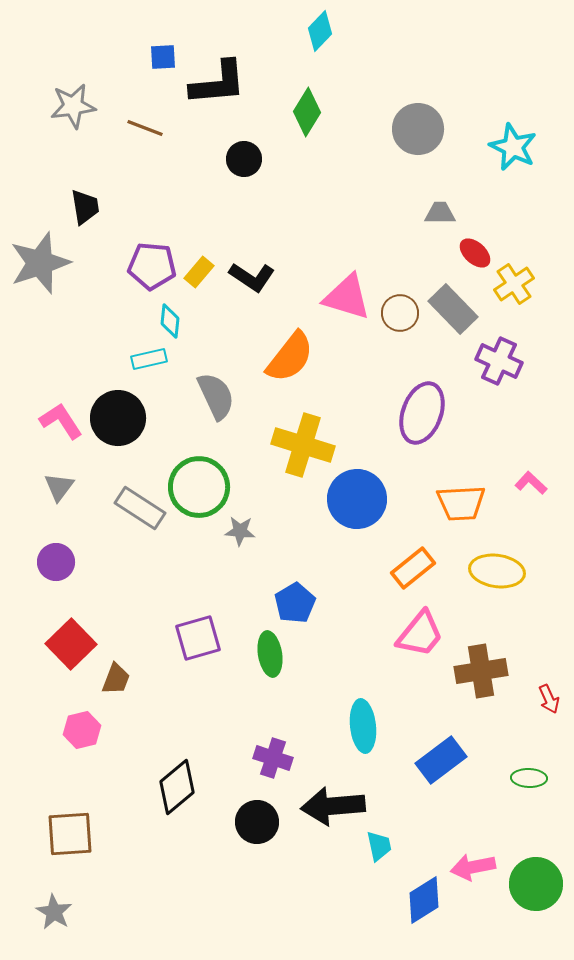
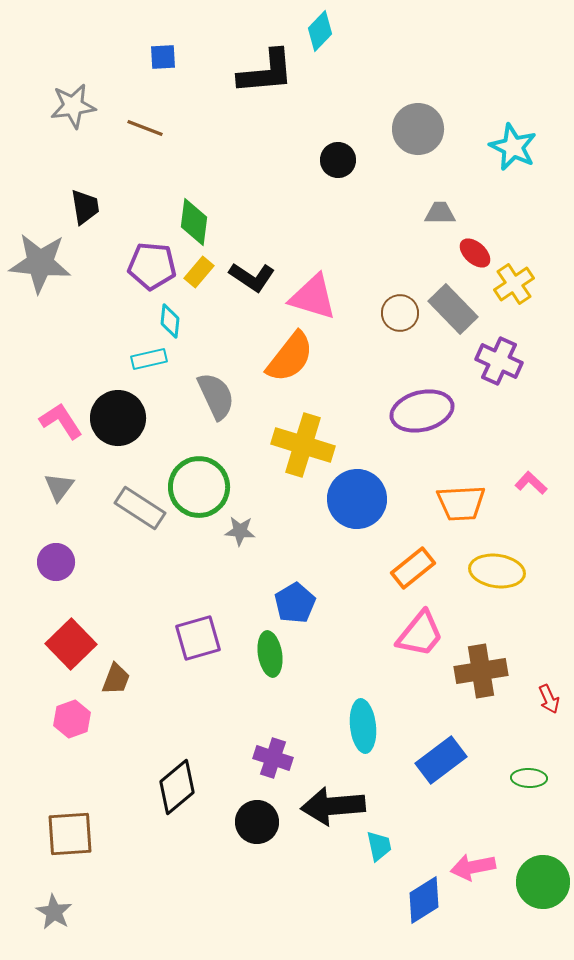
black L-shape at (218, 83): moved 48 px right, 11 px up
green diamond at (307, 112): moved 113 px left, 110 px down; rotated 24 degrees counterclockwise
black circle at (244, 159): moved 94 px right, 1 px down
gray star at (40, 263): rotated 24 degrees clockwise
pink triangle at (347, 297): moved 34 px left
purple ellipse at (422, 413): moved 2 px up; rotated 56 degrees clockwise
pink hexagon at (82, 730): moved 10 px left, 11 px up; rotated 6 degrees counterclockwise
green circle at (536, 884): moved 7 px right, 2 px up
